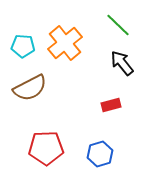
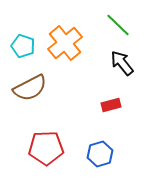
cyan pentagon: rotated 15 degrees clockwise
